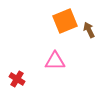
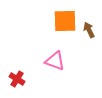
orange square: rotated 20 degrees clockwise
pink triangle: rotated 20 degrees clockwise
